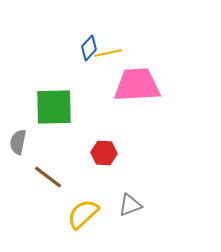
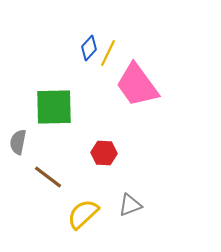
yellow line: rotated 52 degrees counterclockwise
pink trapezoid: rotated 123 degrees counterclockwise
